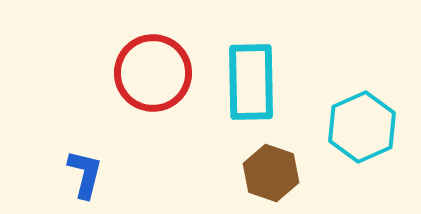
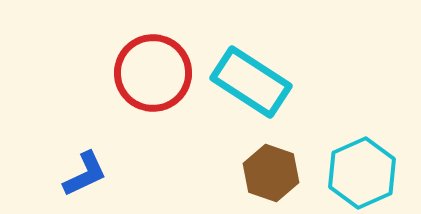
cyan rectangle: rotated 56 degrees counterclockwise
cyan hexagon: moved 46 px down
blue L-shape: rotated 51 degrees clockwise
